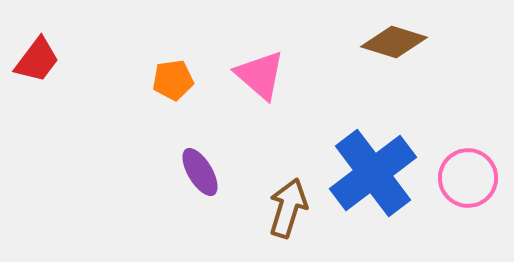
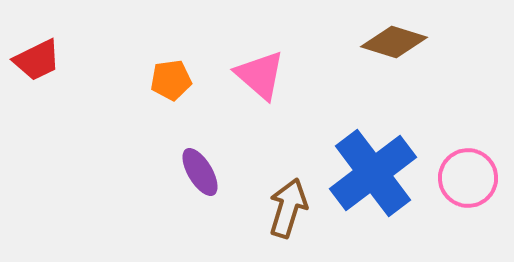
red trapezoid: rotated 27 degrees clockwise
orange pentagon: moved 2 px left
